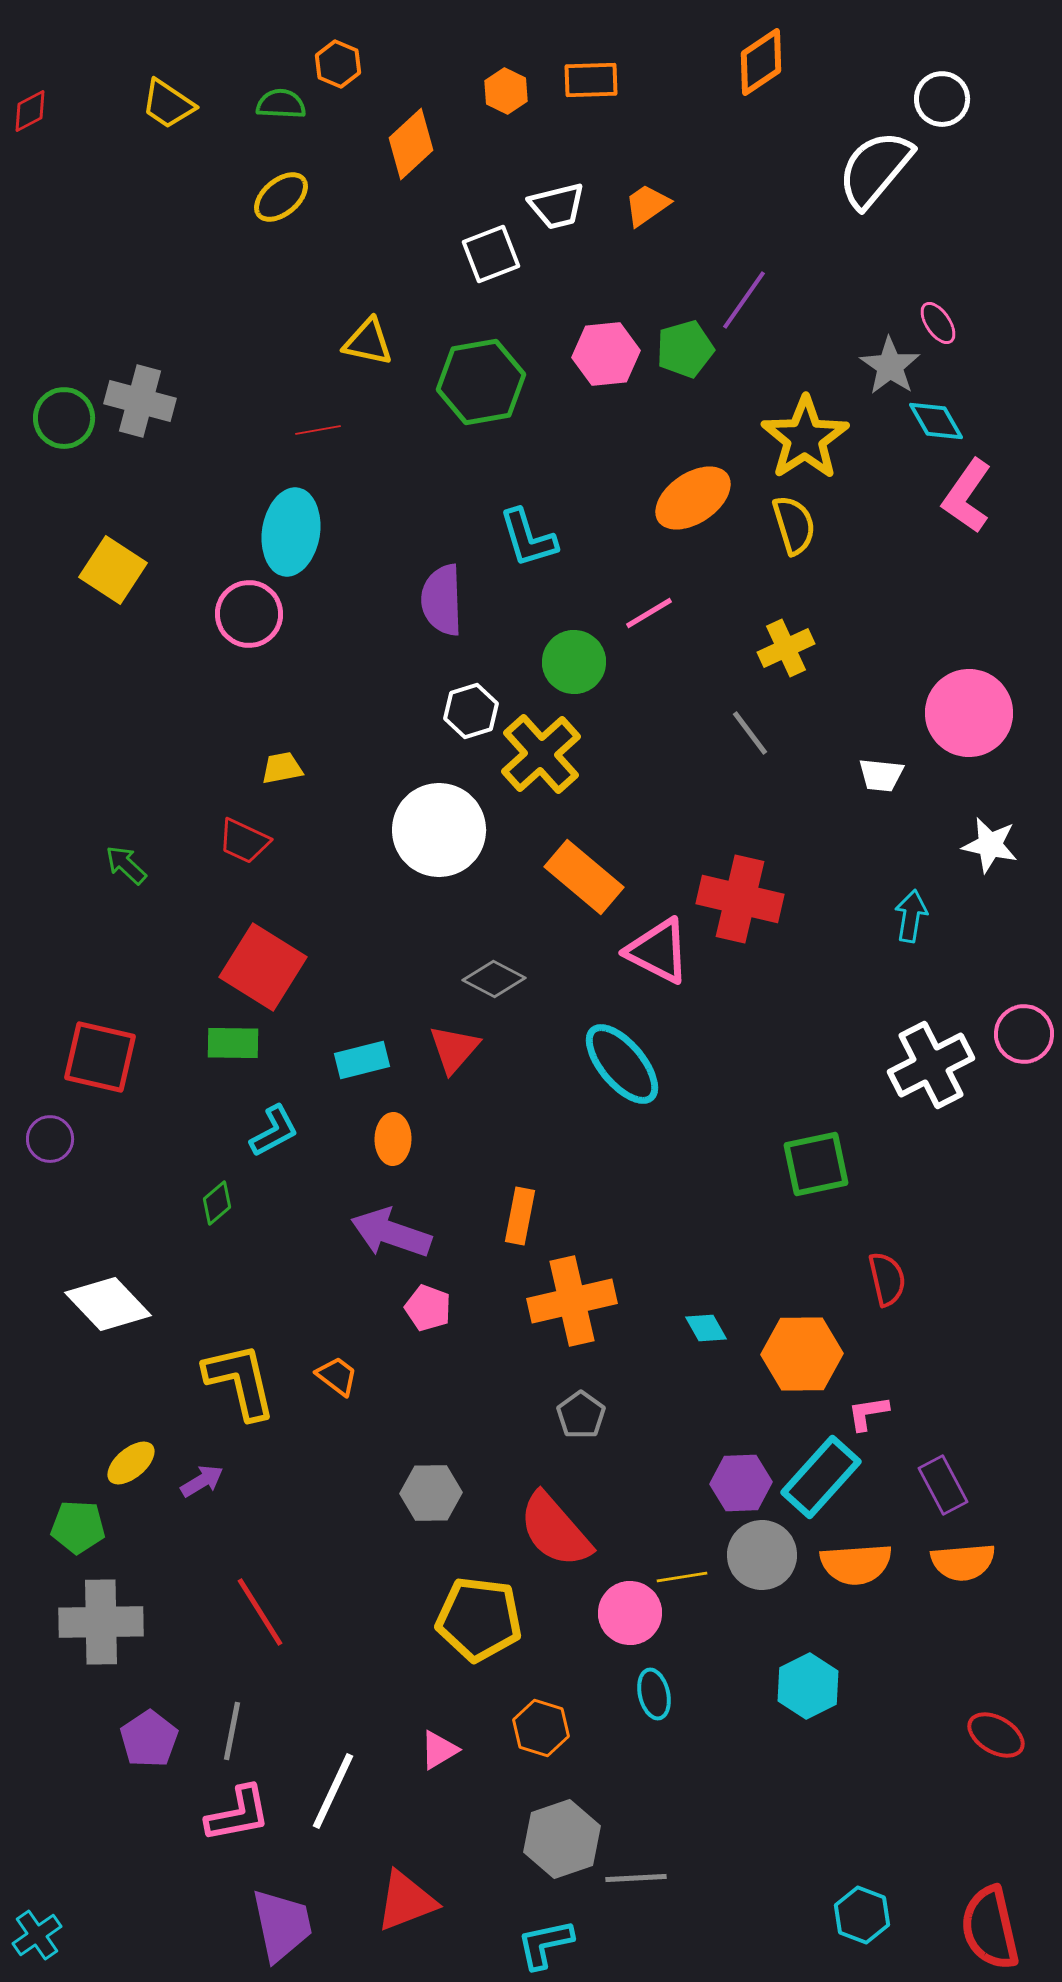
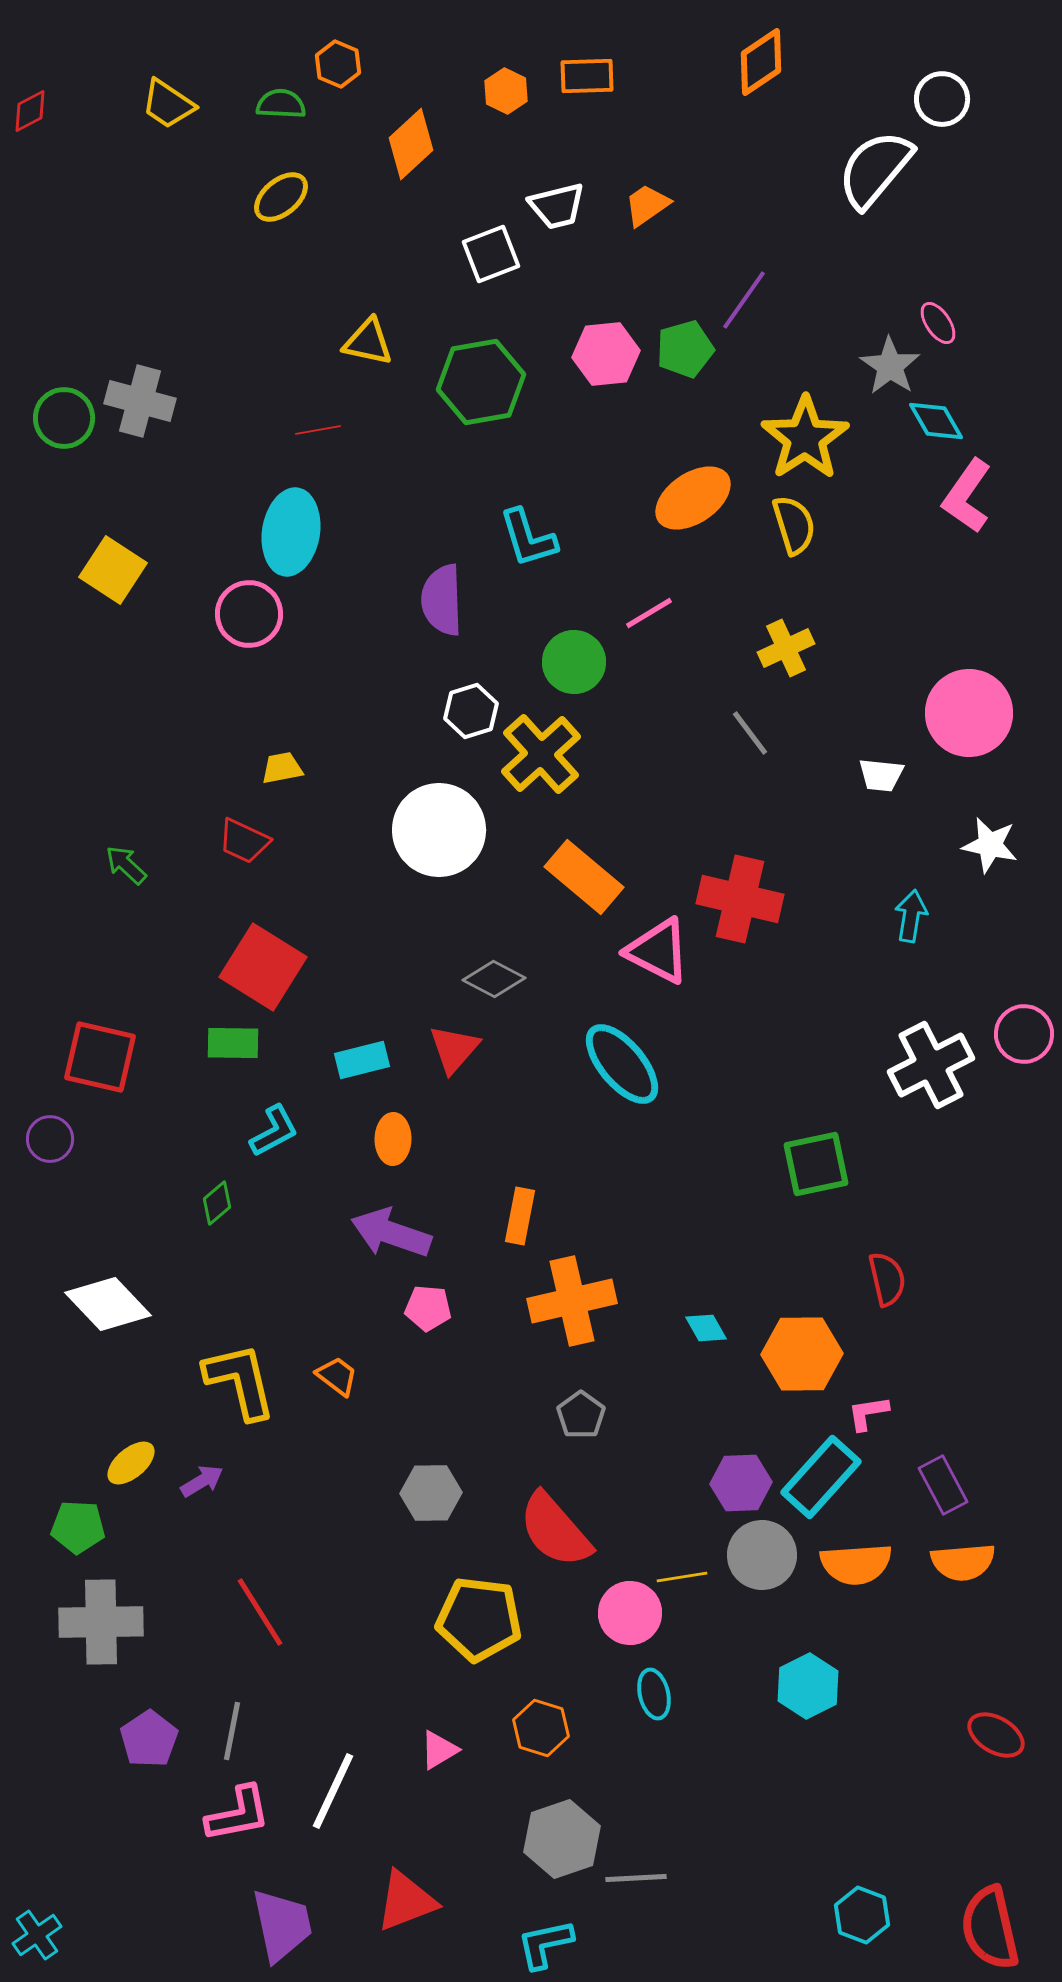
orange rectangle at (591, 80): moved 4 px left, 4 px up
pink pentagon at (428, 1308): rotated 15 degrees counterclockwise
